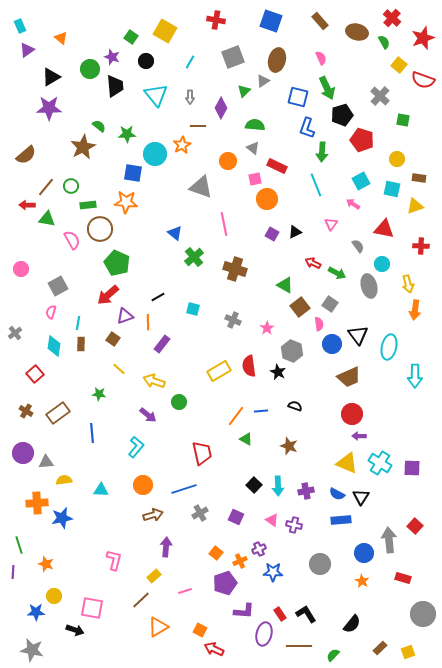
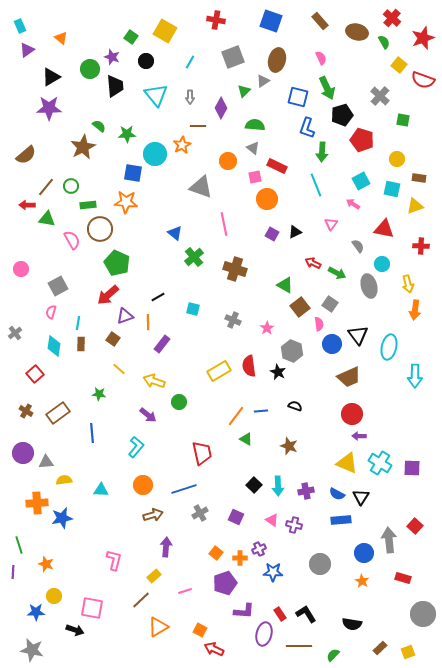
pink square at (255, 179): moved 2 px up
orange cross at (240, 561): moved 3 px up; rotated 24 degrees clockwise
black semicircle at (352, 624): rotated 60 degrees clockwise
